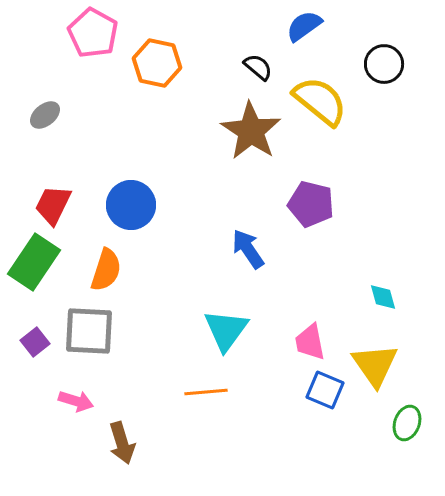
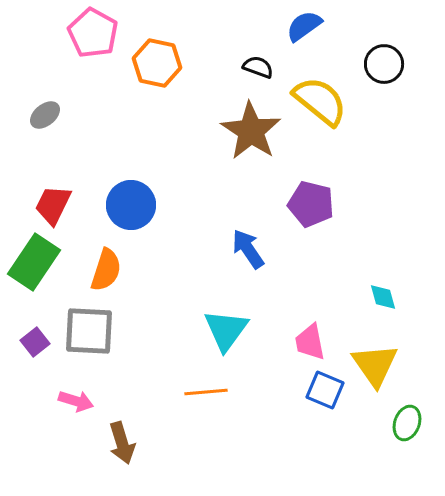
black semicircle: rotated 20 degrees counterclockwise
